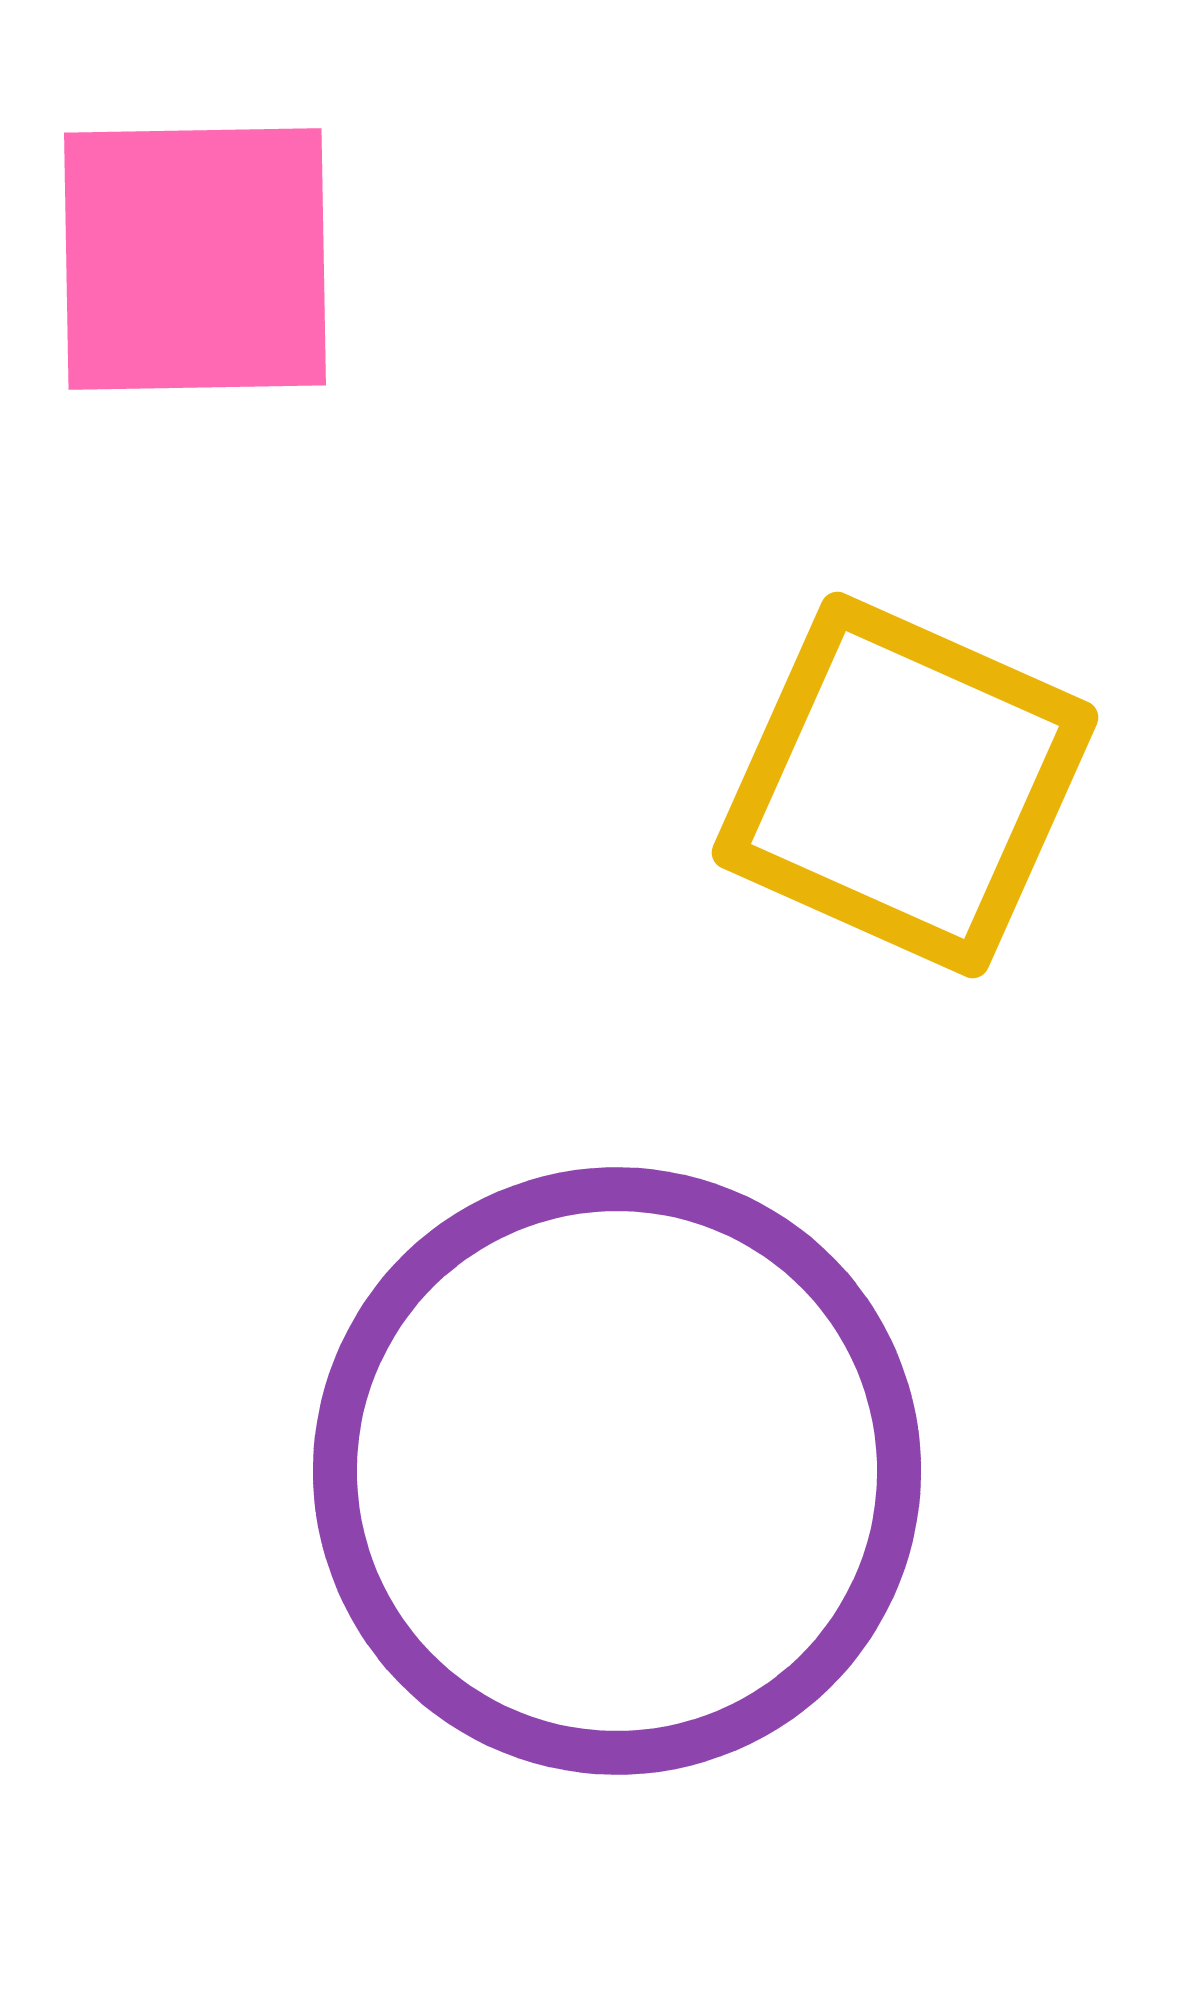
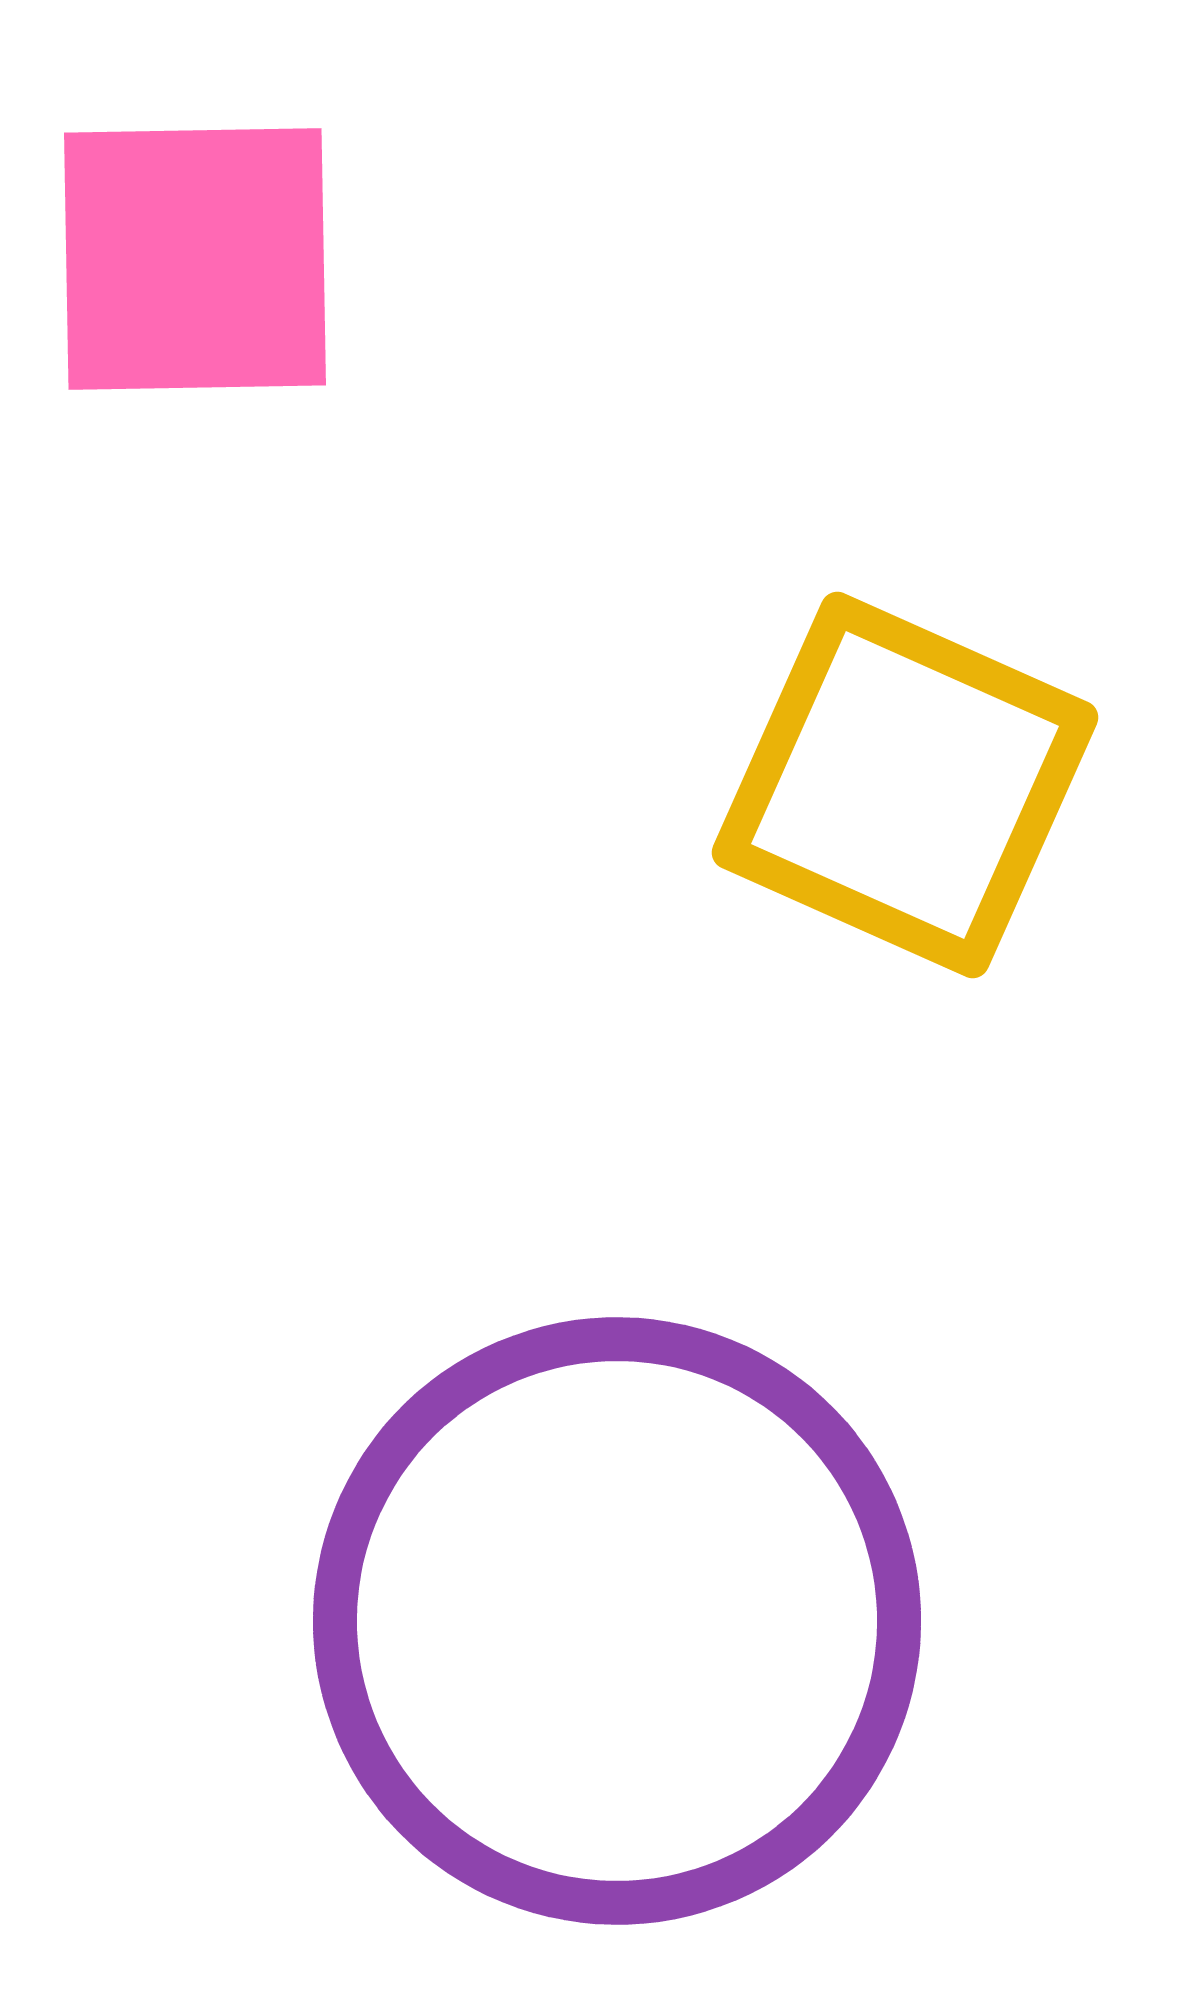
purple circle: moved 150 px down
